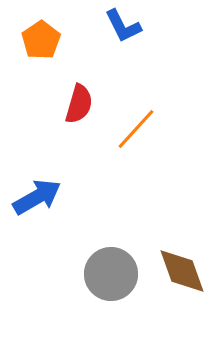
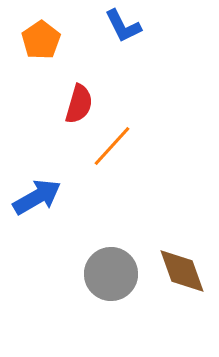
orange line: moved 24 px left, 17 px down
